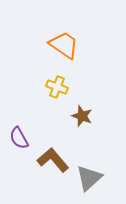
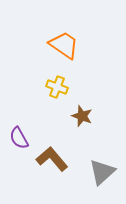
brown L-shape: moved 1 px left, 1 px up
gray triangle: moved 13 px right, 6 px up
